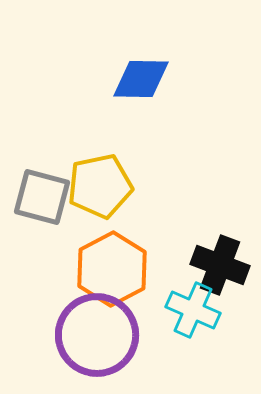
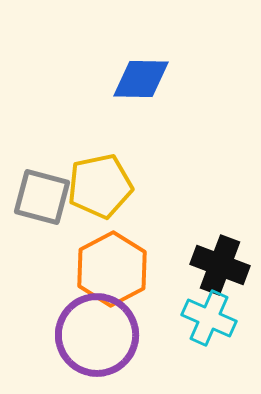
cyan cross: moved 16 px right, 8 px down
